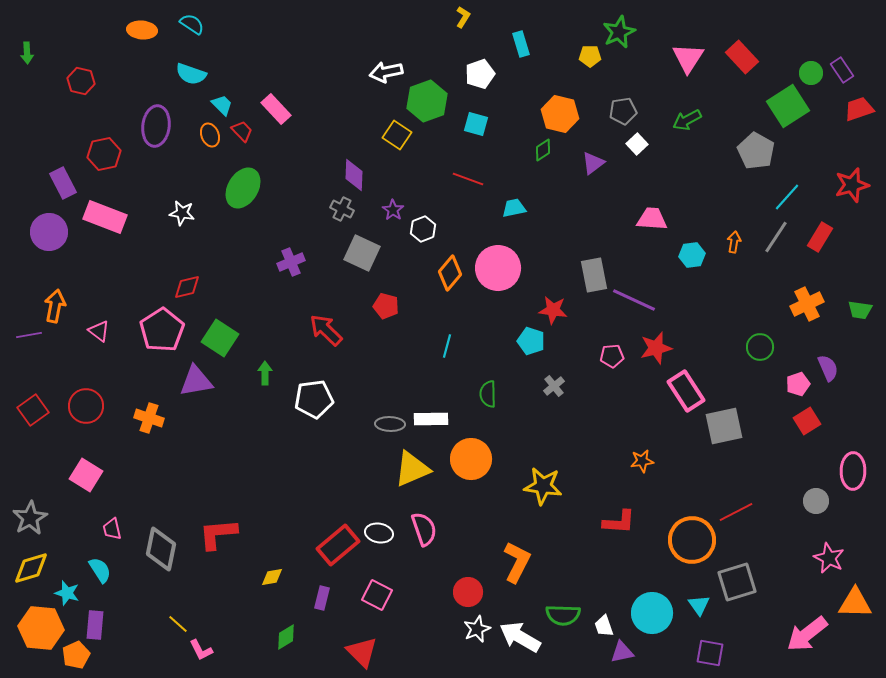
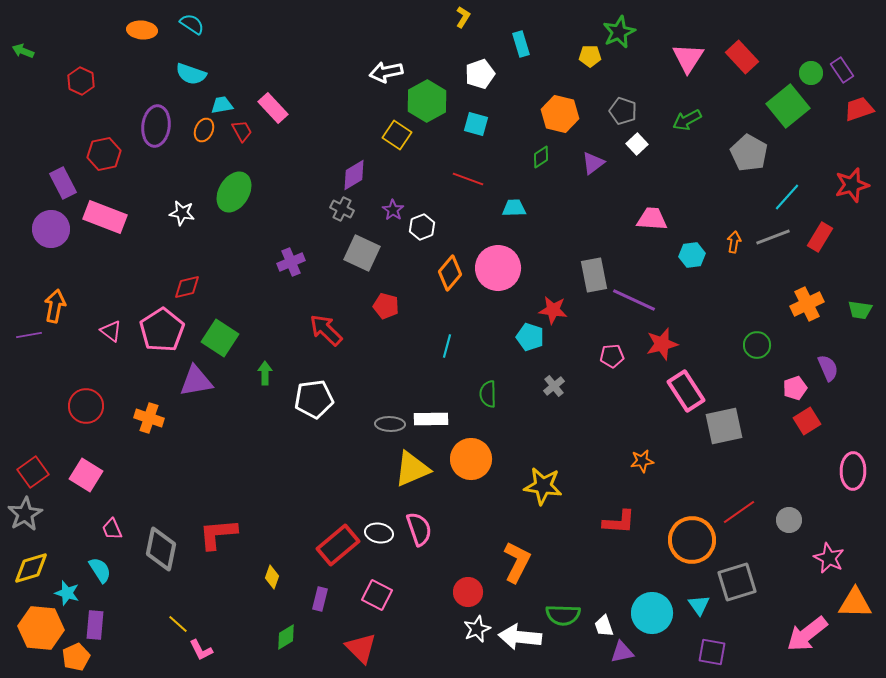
green arrow at (27, 53): moved 4 px left, 2 px up; rotated 115 degrees clockwise
red hexagon at (81, 81): rotated 12 degrees clockwise
green hexagon at (427, 101): rotated 9 degrees counterclockwise
cyan trapezoid at (222, 105): rotated 55 degrees counterclockwise
green square at (788, 106): rotated 6 degrees counterclockwise
pink rectangle at (276, 109): moved 3 px left, 1 px up
gray pentagon at (623, 111): rotated 28 degrees clockwise
red trapezoid at (242, 131): rotated 15 degrees clockwise
orange ellipse at (210, 135): moved 6 px left, 5 px up; rotated 45 degrees clockwise
green diamond at (543, 150): moved 2 px left, 7 px down
gray pentagon at (756, 151): moved 7 px left, 2 px down
purple diamond at (354, 175): rotated 56 degrees clockwise
green ellipse at (243, 188): moved 9 px left, 4 px down
cyan trapezoid at (514, 208): rotated 10 degrees clockwise
white hexagon at (423, 229): moved 1 px left, 2 px up
purple circle at (49, 232): moved 2 px right, 3 px up
gray line at (776, 237): moved 3 px left; rotated 36 degrees clockwise
pink triangle at (99, 331): moved 12 px right
cyan pentagon at (531, 341): moved 1 px left, 4 px up
green circle at (760, 347): moved 3 px left, 2 px up
red star at (656, 348): moved 6 px right, 4 px up
pink pentagon at (798, 384): moved 3 px left, 4 px down
red square at (33, 410): moved 62 px down
gray circle at (816, 501): moved 27 px left, 19 px down
red line at (736, 512): moved 3 px right; rotated 8 degrees counterclockwise
gray star at (30, 518): moved 5 px left, 4 px up
pink trapezoid at (112, 529): rotated 10 degrees counterclockwise
pink semicircle at (424, 529): moved 5 px left
yellow diamond at (272, 577): rotated 60 degrees counterclockwise
purple rectangle at (322, 598): moved 2 px left, 1 px down
white arrow at (520, 637): rotated 24 degrees counterclockwise
red triangle at (362, 652): moved 1 px left, 4 px up
purple square at (710, 653): moved 2 px right, 1 px up
orange pentagon at (76, 655): moved 2 px down
